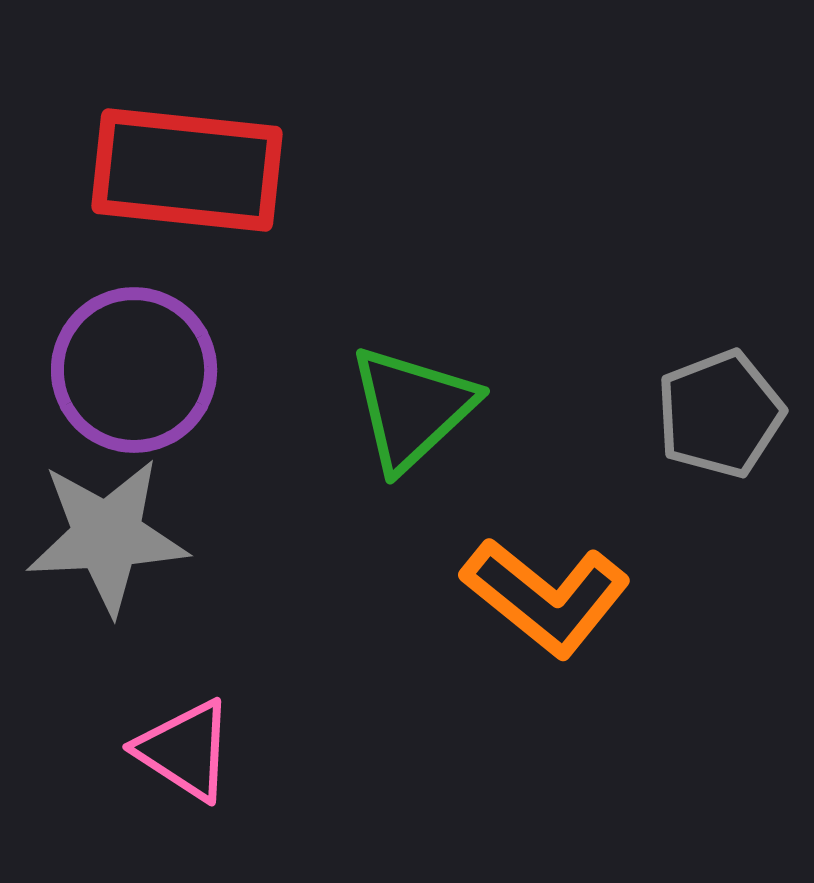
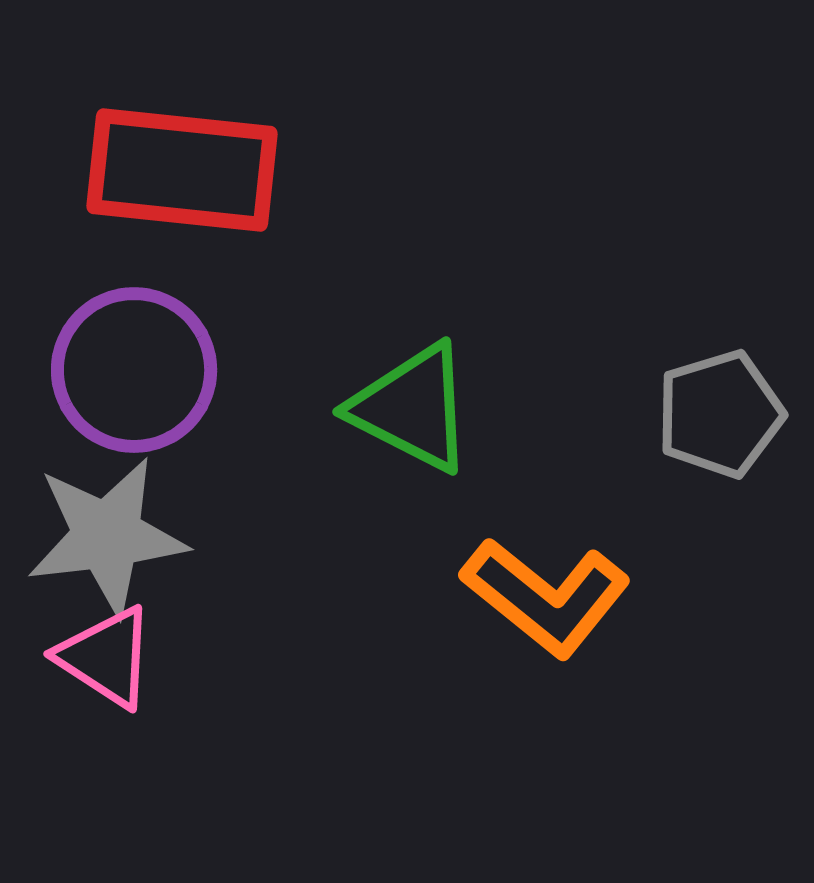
red rectangle: moved 5 px left
green triangle: rotated 50 degrees counterclockwise
gray pentagon: rotated 4 degrees clockwise
gray star: rotated 4 degrees counterclockwise
pink triangle: moved 79 px left, 93 px up
